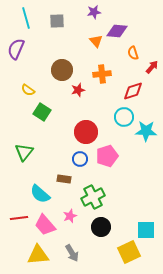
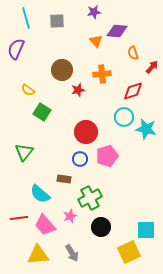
cyan star: moved 2 px up; rotated 10 degrees clockwise
green cross: moved 3 px left, 1 px down
